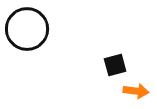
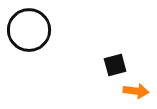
black circle: moved 2 px right, 1 px down
